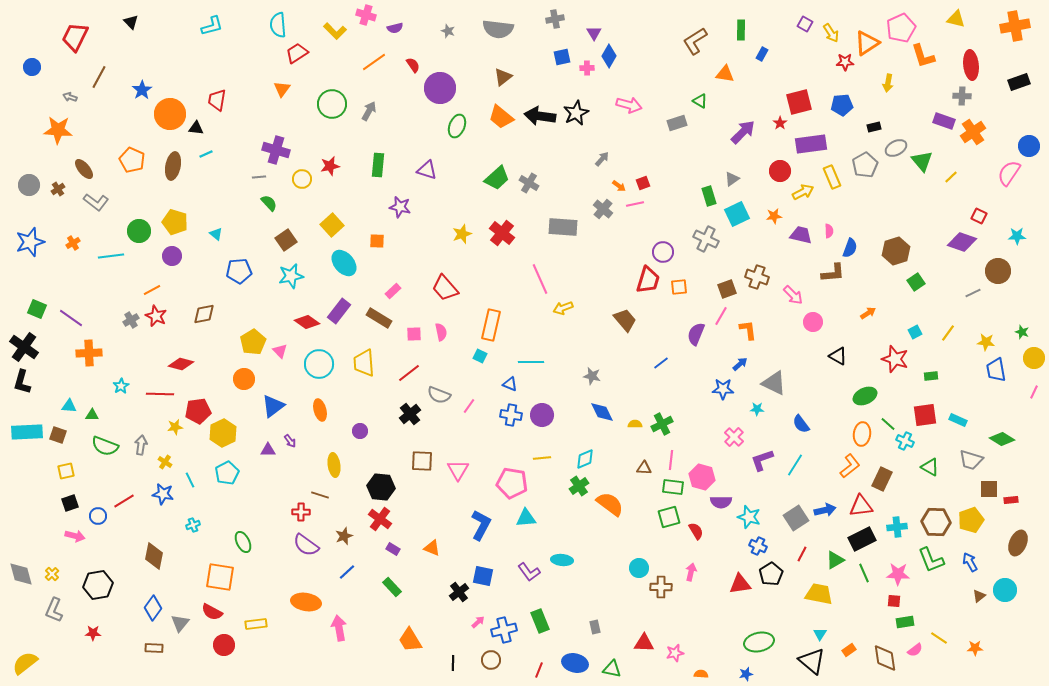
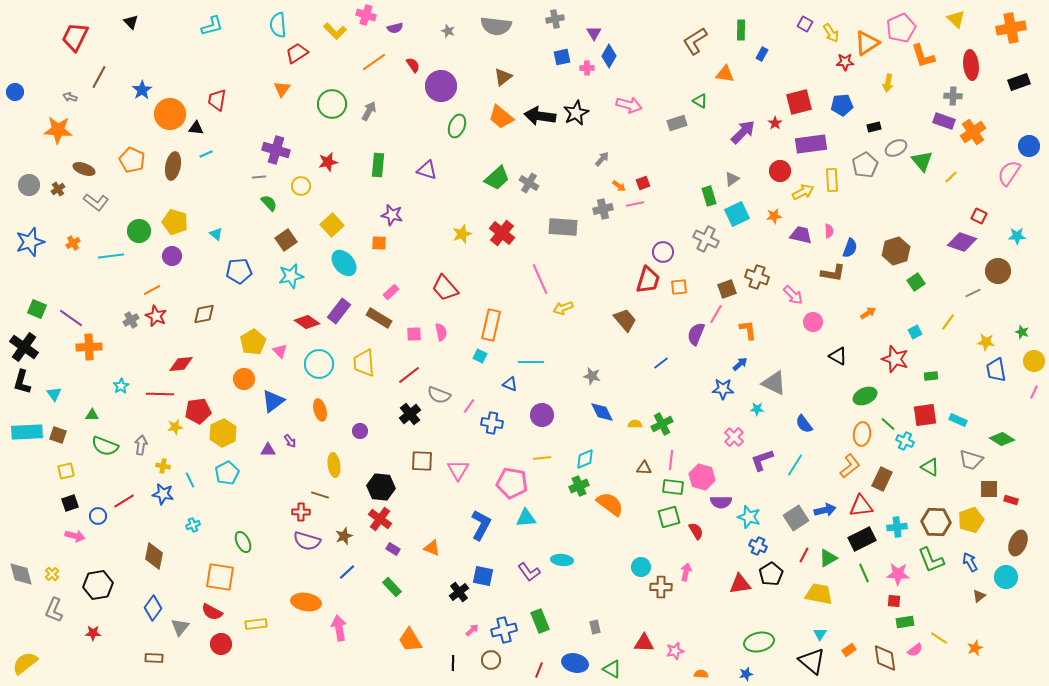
yellow triangle at (956, 19): rotated 30 degrees clockwise
orange cross at (1015, 26): moved 4 px left, 2 px down
gray semicircle at (498, 29): moved 2 px left, 3 px up
blue circle at (32, 67): moved 17 px left, 25 px down
purple circle at (440, 88): moved 1 px right, 2 px up
gray cross at (962, 96): moved 9 px left
red star at (780, 123): moved 5 px left
red star at (330, 166): moved 2 px left, 4 px up
brown ellipse at (84, 169): rotated 30 degrees counterclockwise
yellow rectangle at (832, 177): moved 3 px down; rotated 20 degrees clockwise
yellow circle at (302, 179): moved 1 px left, 7 px down
purple star at (400, 207): moved 8 px left, 8 px down
gray cross at (603, 209): rotated 36 degrees clockwise
orange square at (377, 241): moved 2 px right, 2 px down
brown L-shape at (833, 273): rotated 15 degrees clockwise
pink rectangle at (393, 291): moved 2 px left, 1 px down
pink line at (721, 316): moved 5 px left, 2 px up
yellow line at (948, 333): moved 11 px up
orange cross at (89, 353): moved 6 px up
yellow circle at (1034, 358): moved 3 px down
red diamond at (181, 364): rotated 20 degrees counterclockwise
red line at (409, 373): moved 2 px down
cyan triangle at (69, 406): moved 15 px left, 12 px up; rotated 49 degrees clockwise
blue triangle at (273, 406): moved 5 px up
blue cross at (511, 415): moved 19 px left, 8 px down
blue semicircle at (801, 424): moved 3 px right
yellow cross at (165, 462): moved 2 px left, 4 px down; rotated 24 degrees counterclockwise
green cross at (579, 486): rotated 12 degrees clockwise
red rectangle at (1011, 500): rotated 24 degrees clockwise
purple semicircle at (306, 545): moved 1 px right, 4 px up; rotated 20 degrees counterclockwise
red line at (802, 554): moved 2 px right, 1 px down
green triangle at (835, 560): moved 7 px left, 2 px up
cyan circle at (639, 568): moved 2 px right, 1 px up
pink arrow at (691, 572): moved 5 px left
cyan circle at (1005, 590): moved 1 px right, 13 px up
pink arrow at (478, 622): moved 6 px left, 8 px down
gray triangle at (180, 623): moved 4 px down
red circle at (224, 645): moved 3 px left, 1 px up
brown rectangle at (154, 648): moved 10 px down
orange star at (975, 648): rotated 21 degrees counterclockwise
pink star at (675, 653): moved 2 px up
green triangle at (612, 669): rotated 18 degrees clockwise
